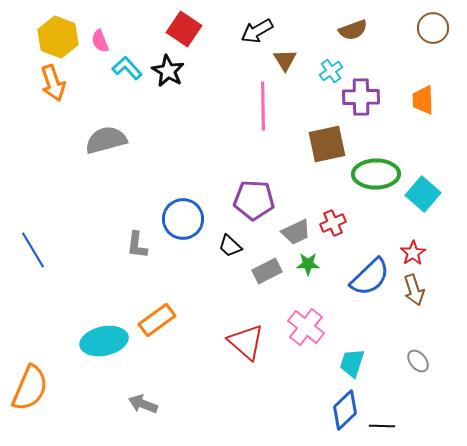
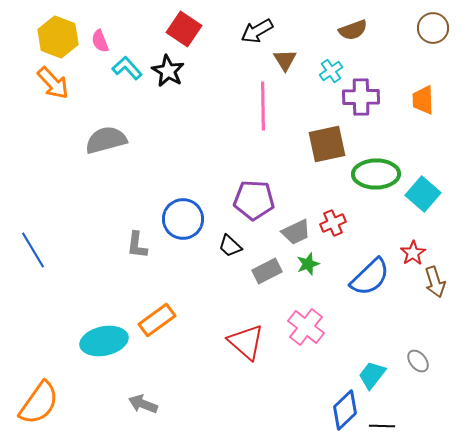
orange arrow: rotated 24 degrees counterclockwise
green star: rotated 20 degrees counterclockwise
brown arrow: moved 21 px right, 8 px up
cyan trapezoid: moved 20 px right, 12 px down; rotated 20 degrees clockwise
orange semicircle: moved 9 px right, 15 px down; rotated 12 degrees clockwise
